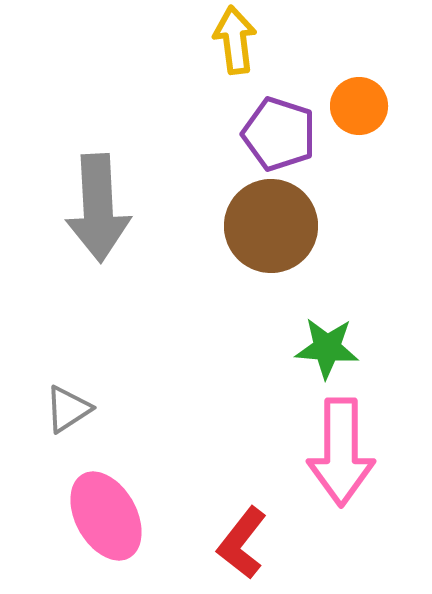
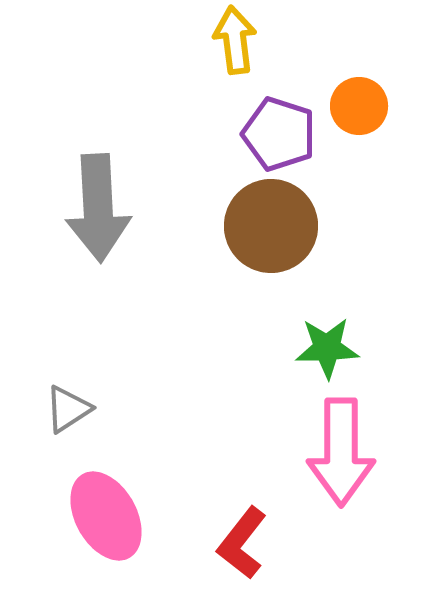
green star: rotated 6 degrees counterclockwise
